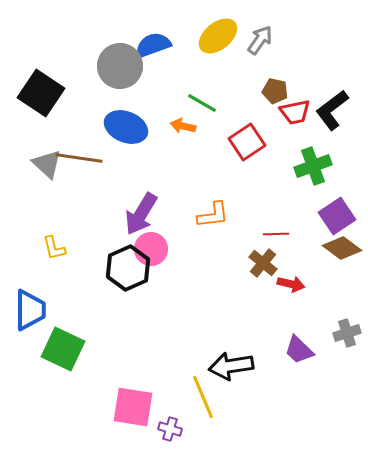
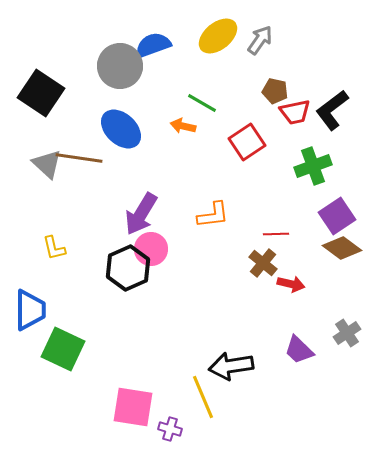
blue ellipse: moved 5 px left, 2 px down; rotated 21 degrees clockwise
gray cross: rotated 16 degrees counterclockwise
